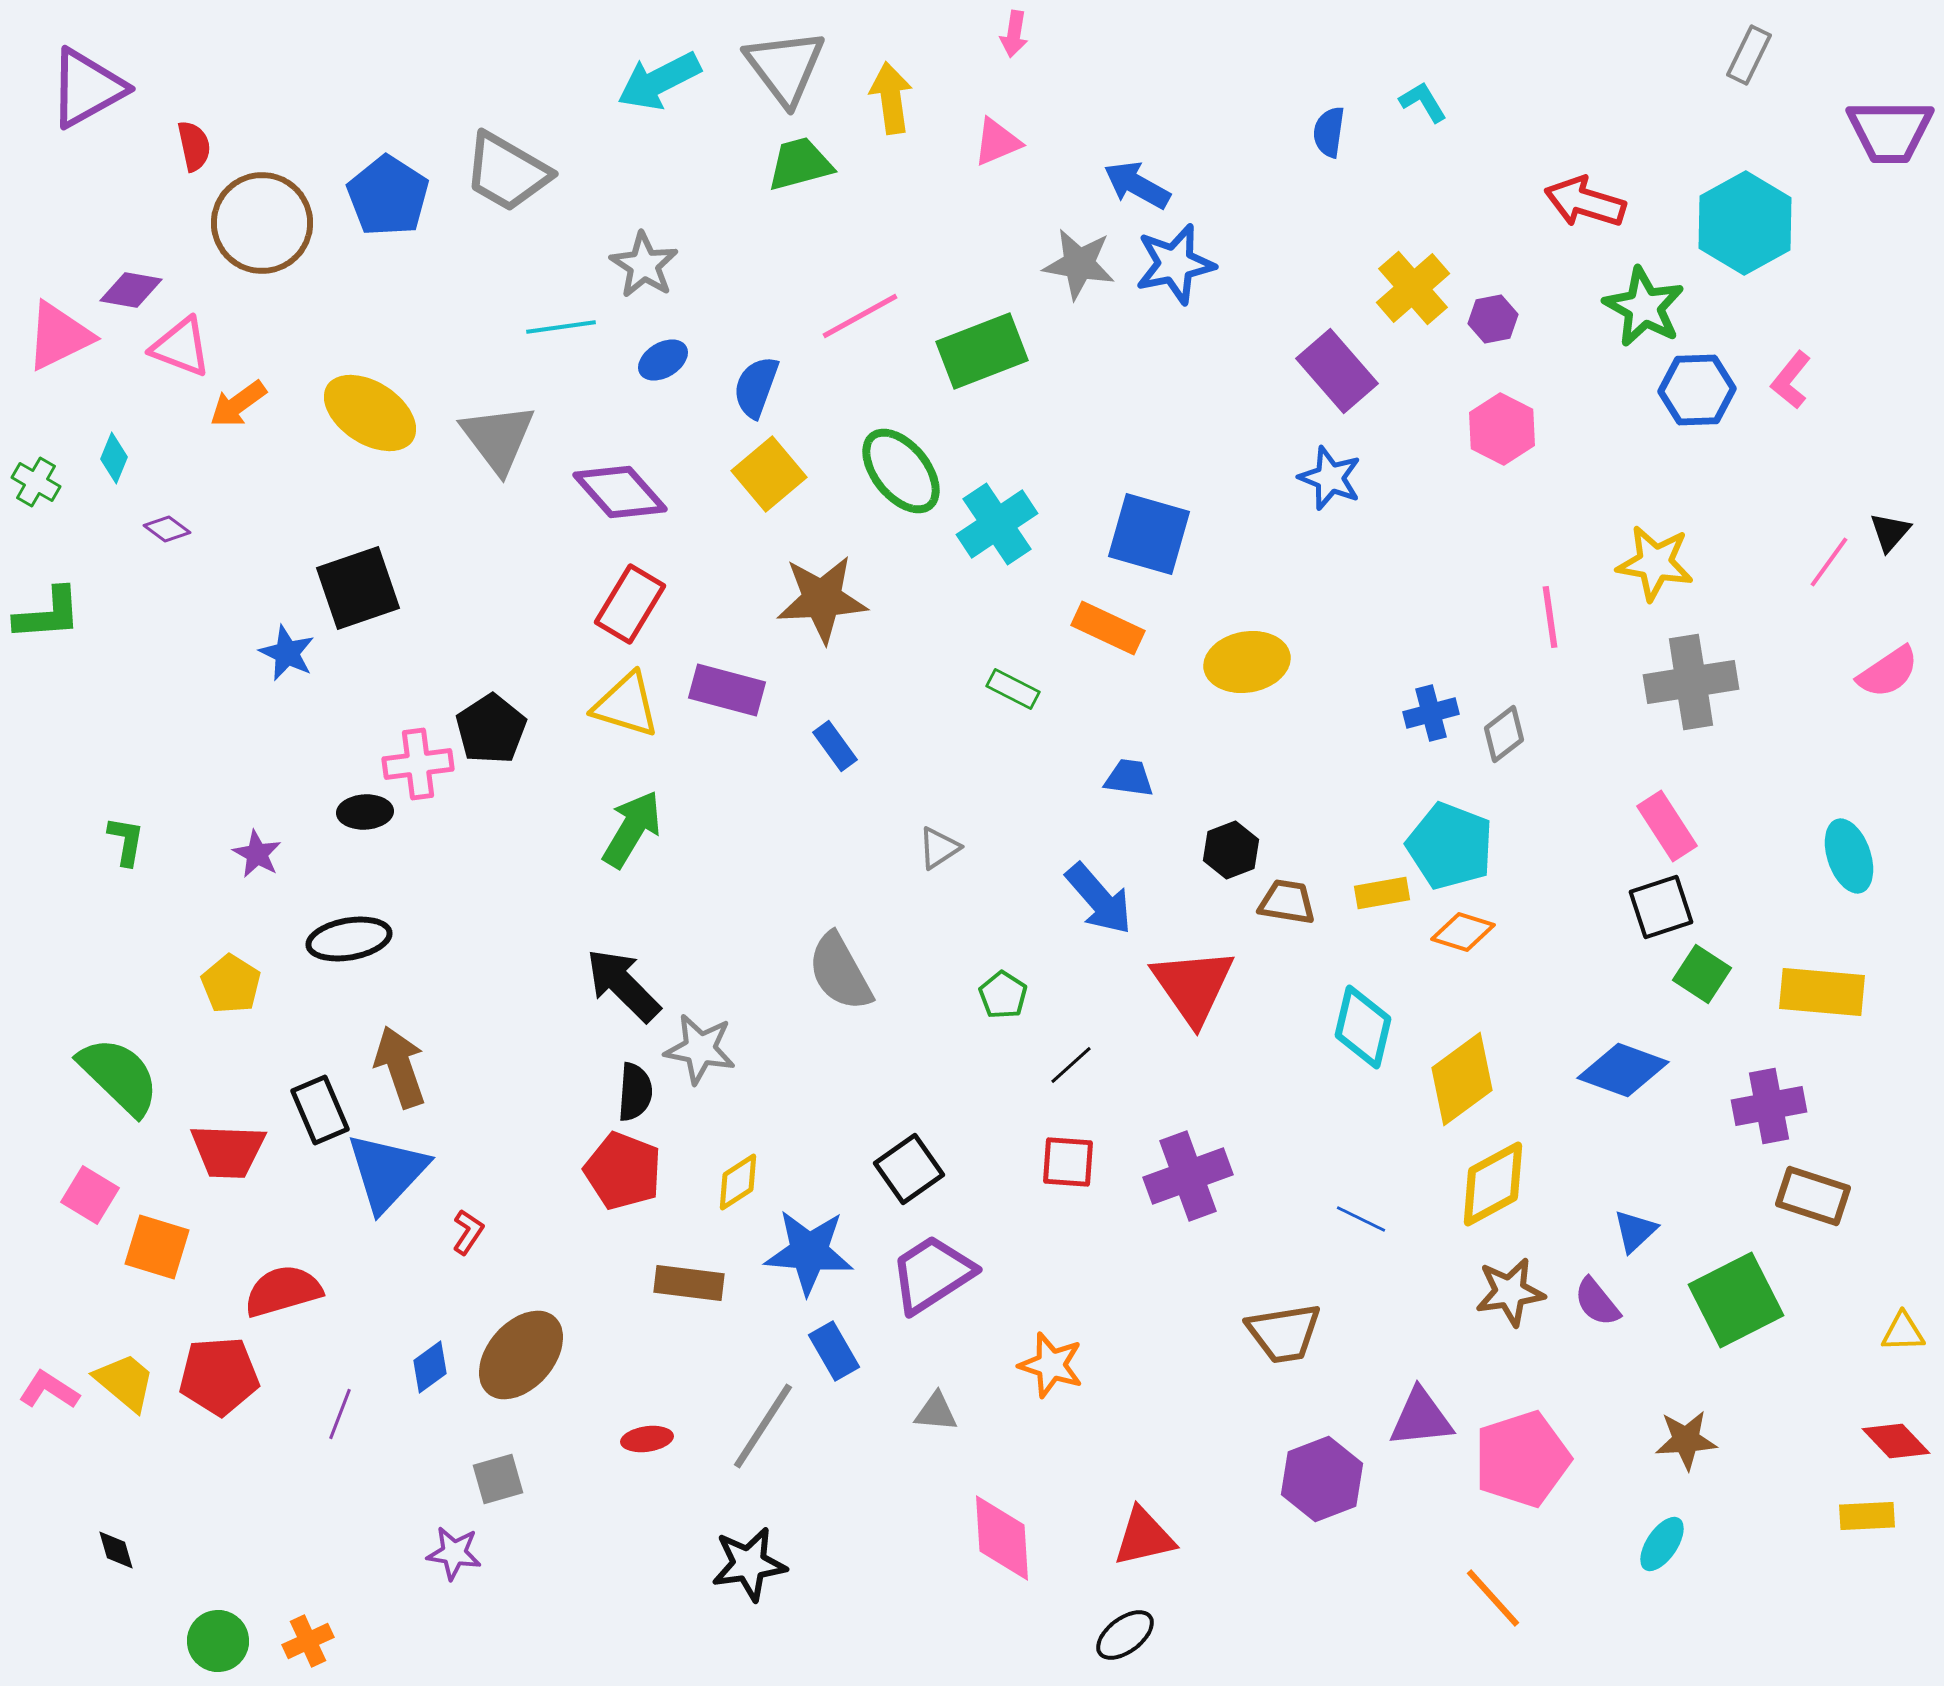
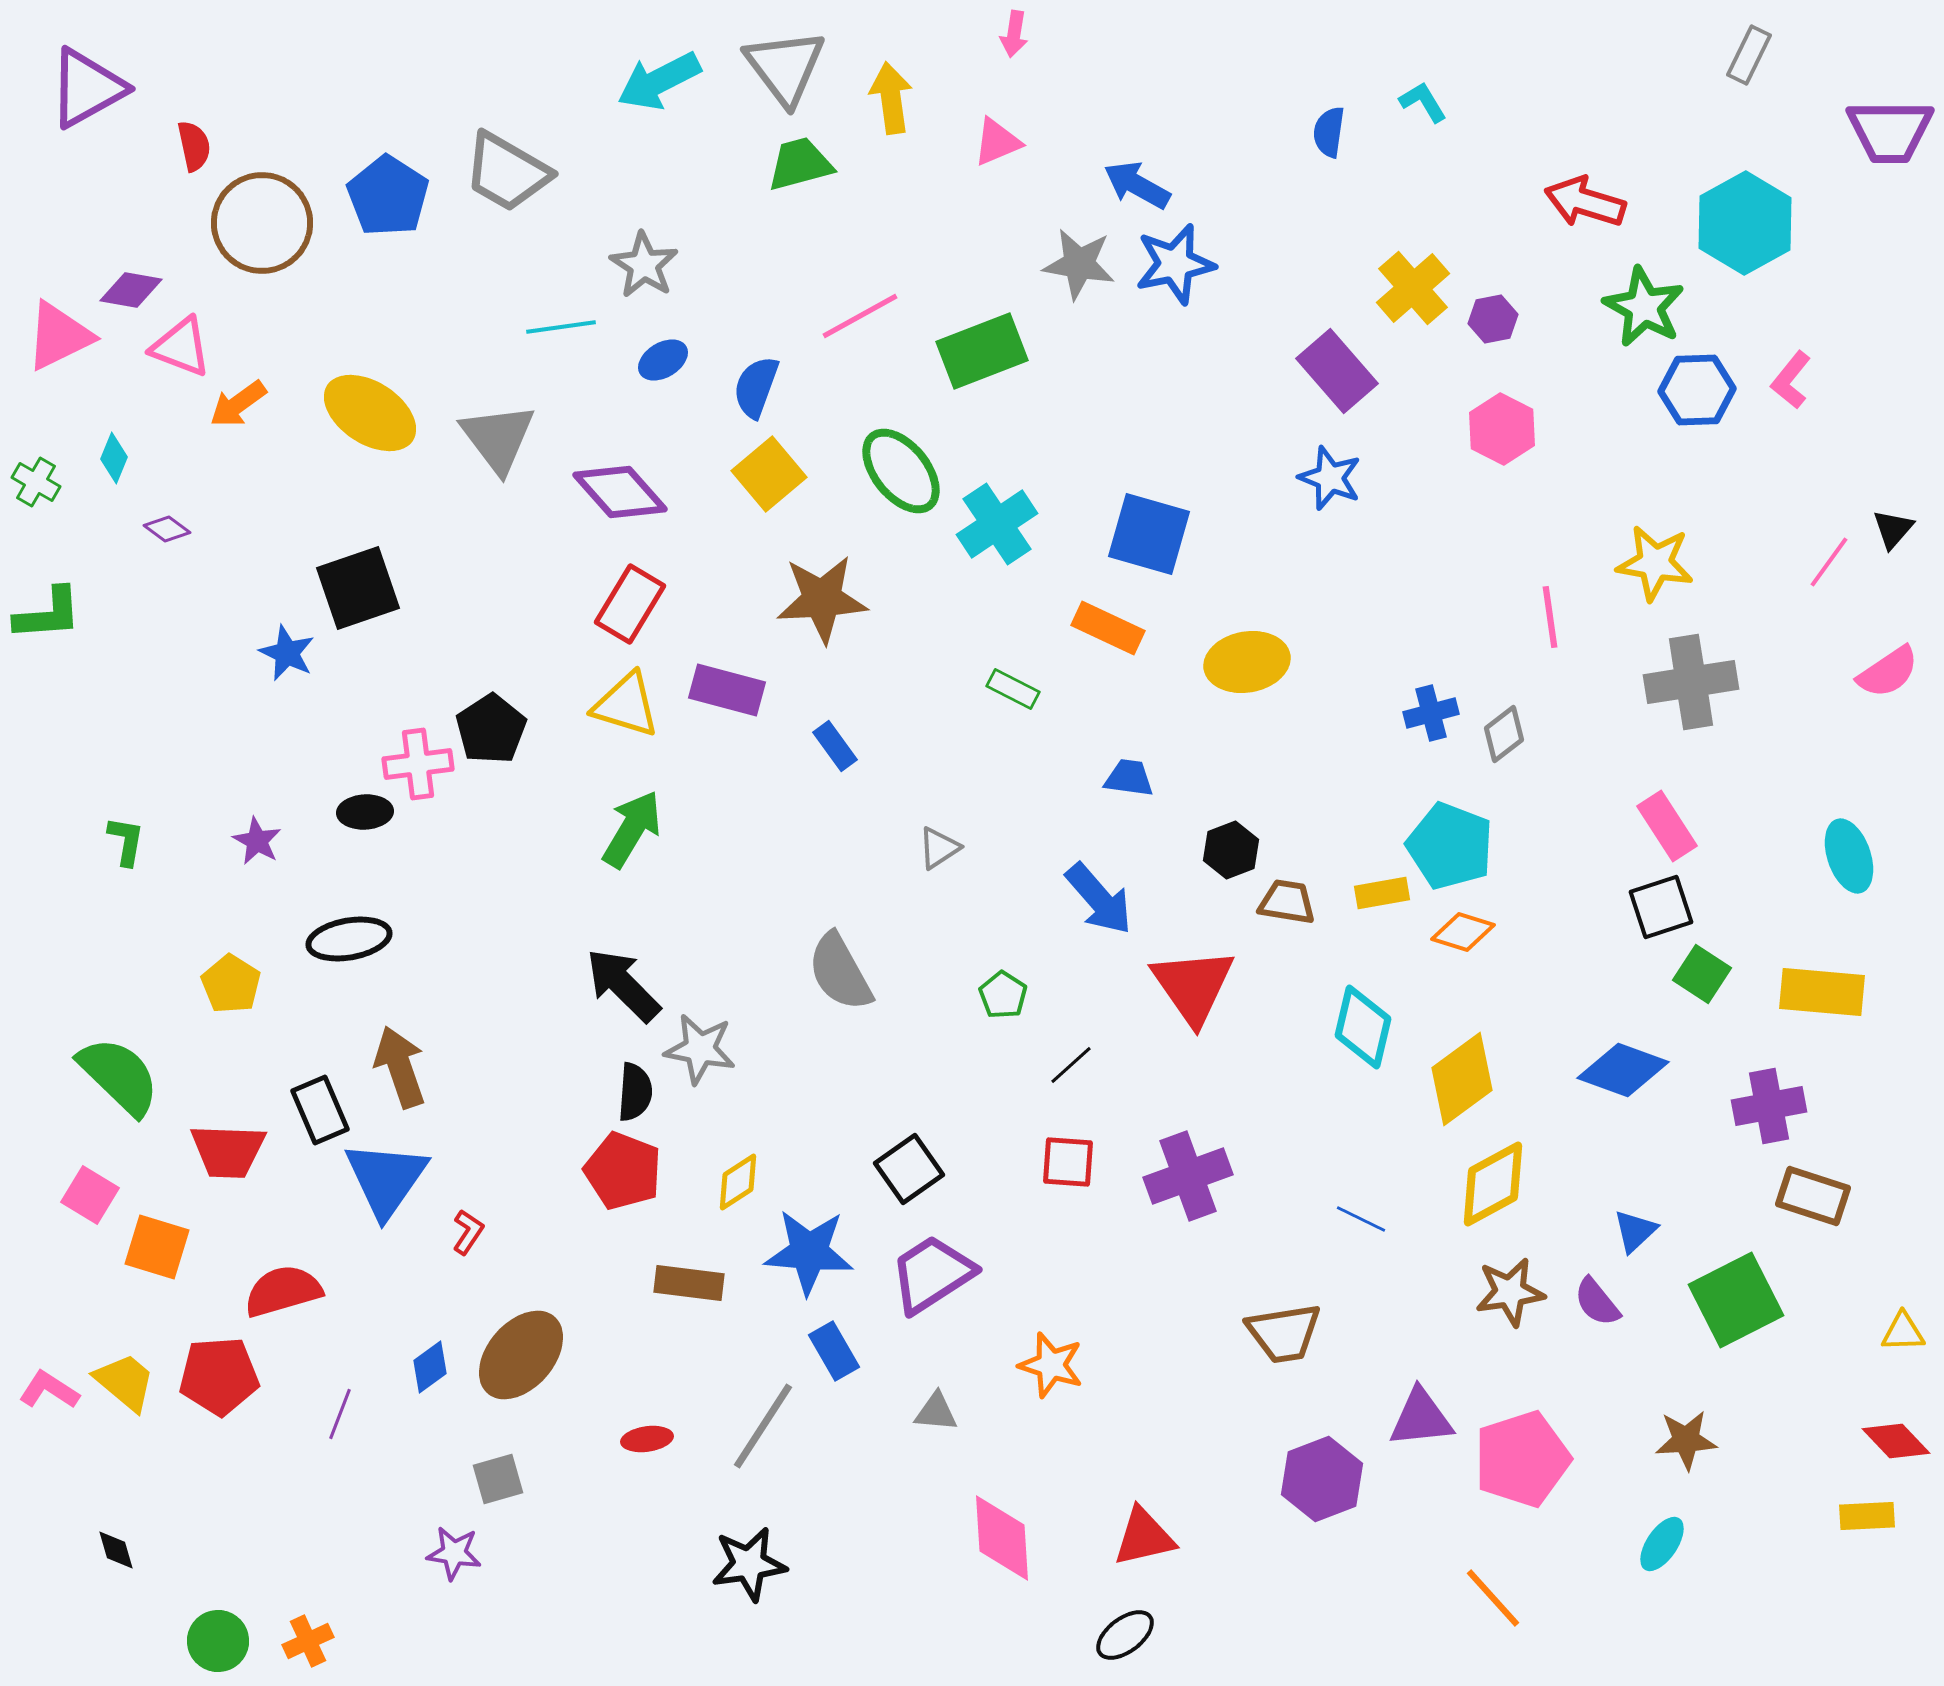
black triangle at (1890, 532): moved 3 px right, 3 px up
purple star at (257, 854): moved 13 px up
blue triangle at (387, 1172): moved 1 px left, 7 px down; rotated 8 degrees counterclockwise
